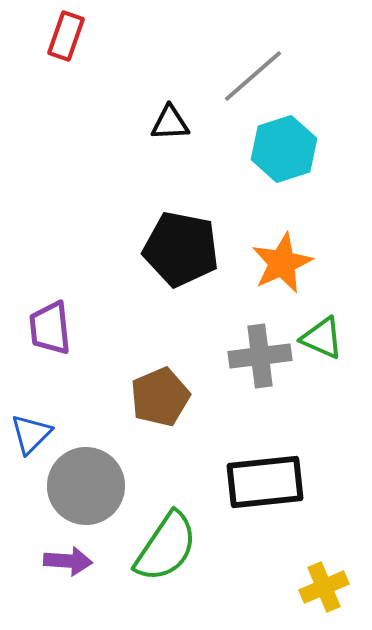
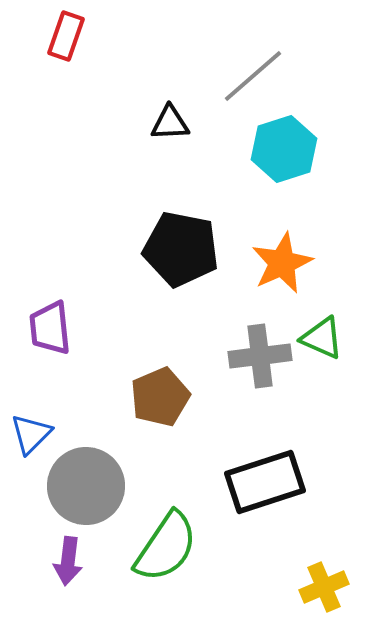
black rectangle: rotated 12 degrees counterclockwise
purple arrow: rotated 93 degrees clockwise
